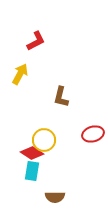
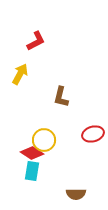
brown semicircle: moved 21 px right, 3 px up
